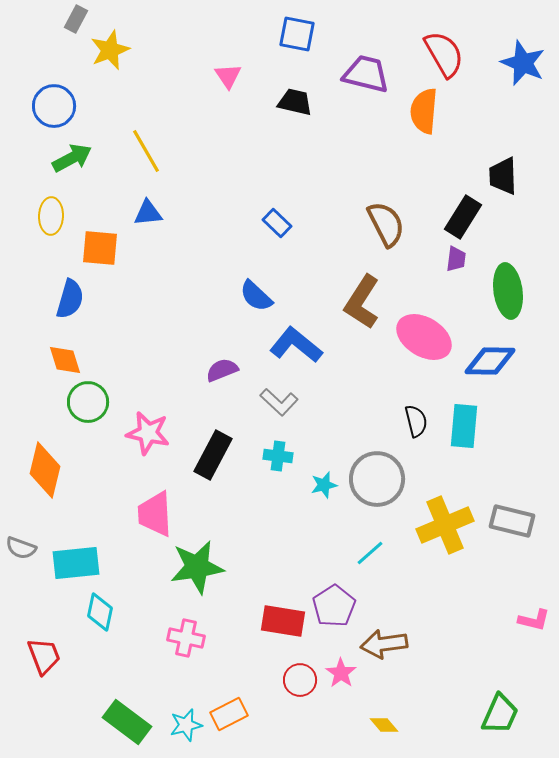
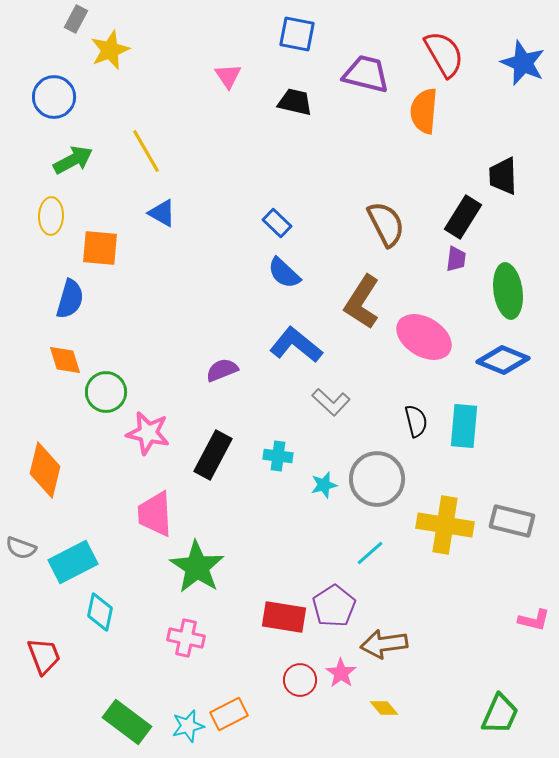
blue circle at (54, 106): moved 9 px up
green arrow at (72, 158): moved 1 px right, 2 px down
blue triangle at (148, 213): moved 14 px right; rotated 36 degrees clockwise
blue semicircle at (256, 296): moved 28 px right, 23 px up
blue diamond at (490, 361): moved 13 px right, 1 px up; rotated 21 degrees clockwise
green circle at (88, 402): moved 18 px right, 10 px up
gray L-shape at (279, 402): moved 52 px right
yellow cross at (445, 525): rotated 32 degrees clockwise
cyan rectangle at (76, 563): moved 3 px left, 1 px up; rotated 21 degrees counterclockwise
green star at (197, 567): rotated 30 degrees counterclockwise
red rectangle at (283, 621): moved 1 px right, 4 px up
cyan star at (186, 725): moved 2 px right, 1 px down
yellow diamond at (384, 725): moved 17 px up
